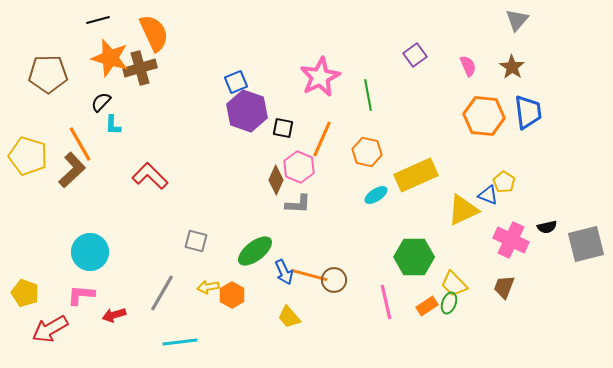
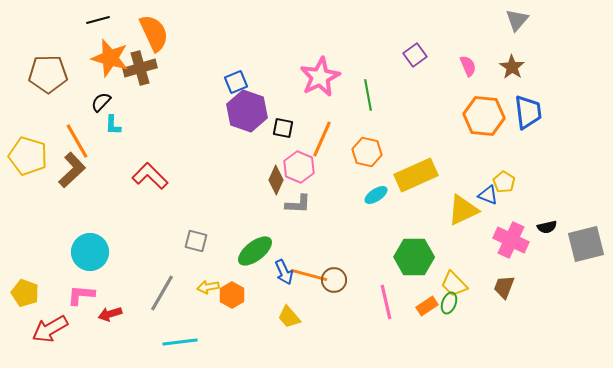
orange line at (80, 144): moved 3 px left, 3 px up
red arrow at (114, 315): moved 4 px left, 1 px up
